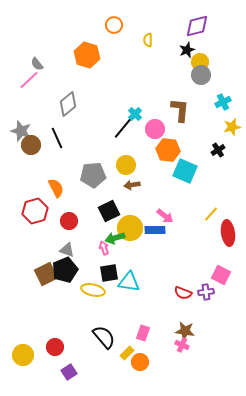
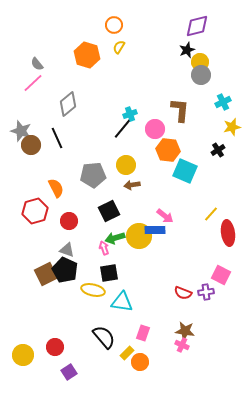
yellow semicircle at (148, 40): moved 29 px left, 7 px down; rotated 32 degrees clockwise
pink line at (29, 80): moved 4 px right, 3 px down
cyan cross at (135, 114): moved 5 px left; rotated 24 degrees clockwise
yellow circle at (130, 228): moved 9 px right, 8 px down
black pentagon at (65, 270): rotated 25 degrees counterclockwise
cyan triangle at (129, 282): moved 7 px left, 20 px down
